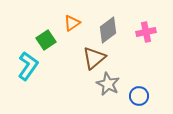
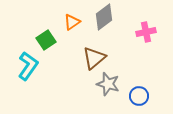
orange triangle: moved 1 px up
gray diamond: moved 4 px left, 13 px up
gray star: rotated 10 degrees counterclockwise
